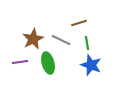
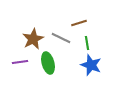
gray line: moved 2 px up
